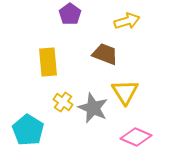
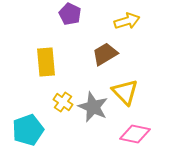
purple pentagon: rotated 10 degrees counterclockwise
brown trapezoid: rotated 52 degrees counterclockwise
yellow rectangle: moved 2 px left
yellow triangle: rotated 12 degrees counterclockwise
gray star: moved 1 px up
cyan pentagon: rotated 20 degrees clockwise
pink diamond: moved 1 px left, 3 px up; rotated 12 degrees counterclockwise
